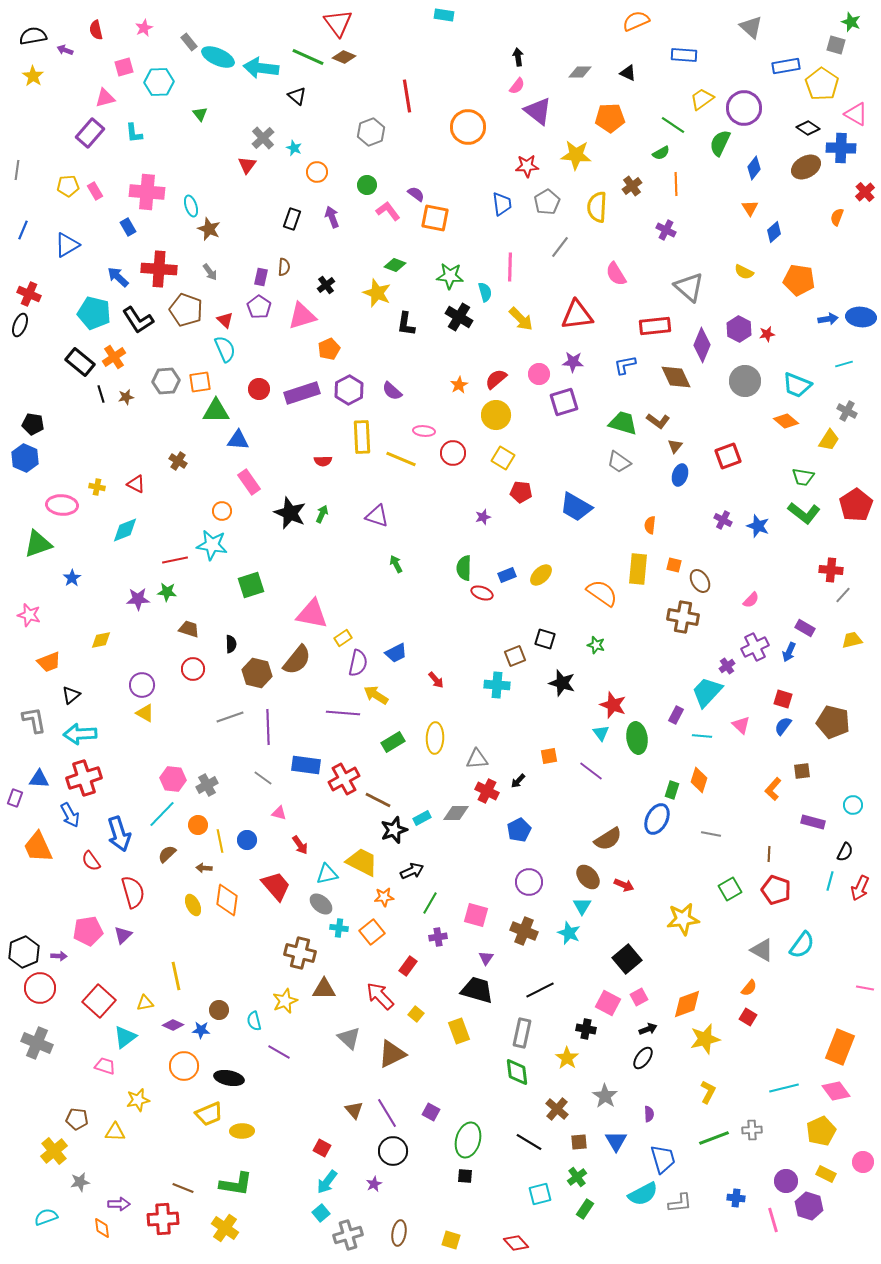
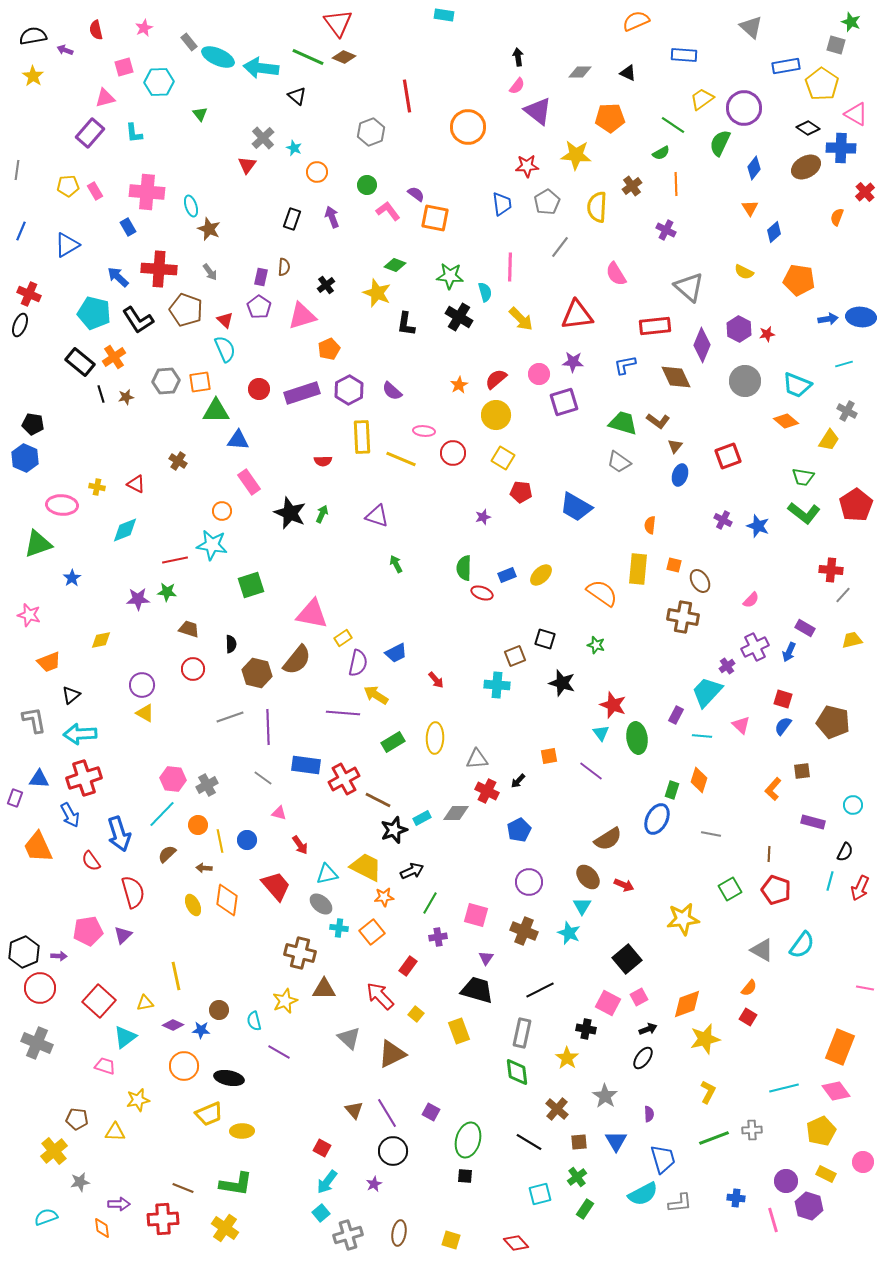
blue line at (23, 230): moved 2 px left, 1 px down
yellow trapezoid at (362, 862): moved 4 px right, 5 px down
